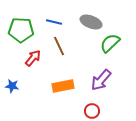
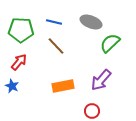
brown line: moved 3 px left; rotated 18 degrees counterclockwise
red arrow: moved 14 px left, 4 px down
blue star: rotated 16 degrees clockwise
